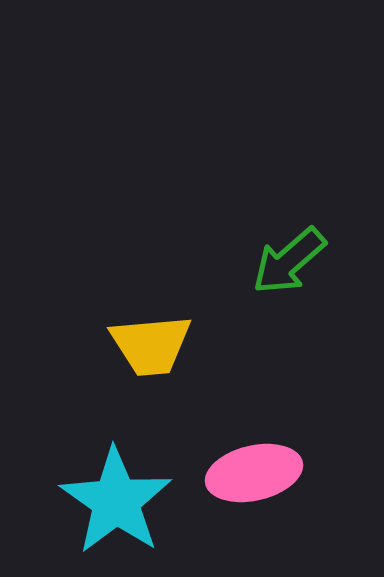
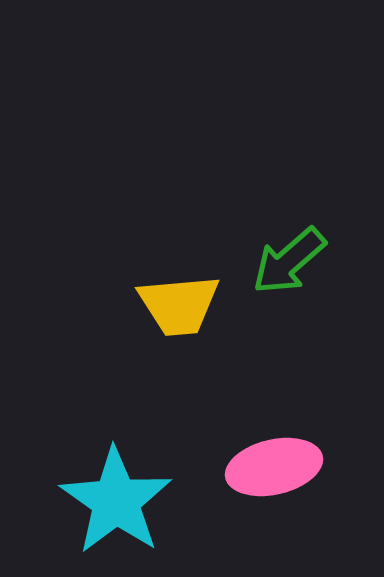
yellow trapezoid: moved 28 px right, 40 px up
pink ellipse: moved 20 px right, 6 px up
